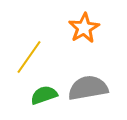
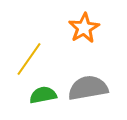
yellow line: moved 2 px down
green semicircle: moved 1 px left; rotated 8 degrees clockwise
